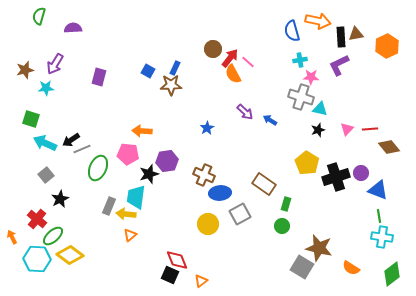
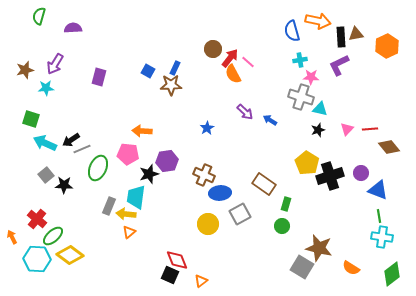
black cross at (336, 177): moved 6 px left, 1 px up
black star at (60, 199): moved 4 px right, 14 px up; rotated 30 degrees clockwise
orange triangle at (130, 235): moved 1 px left, 3 px up
